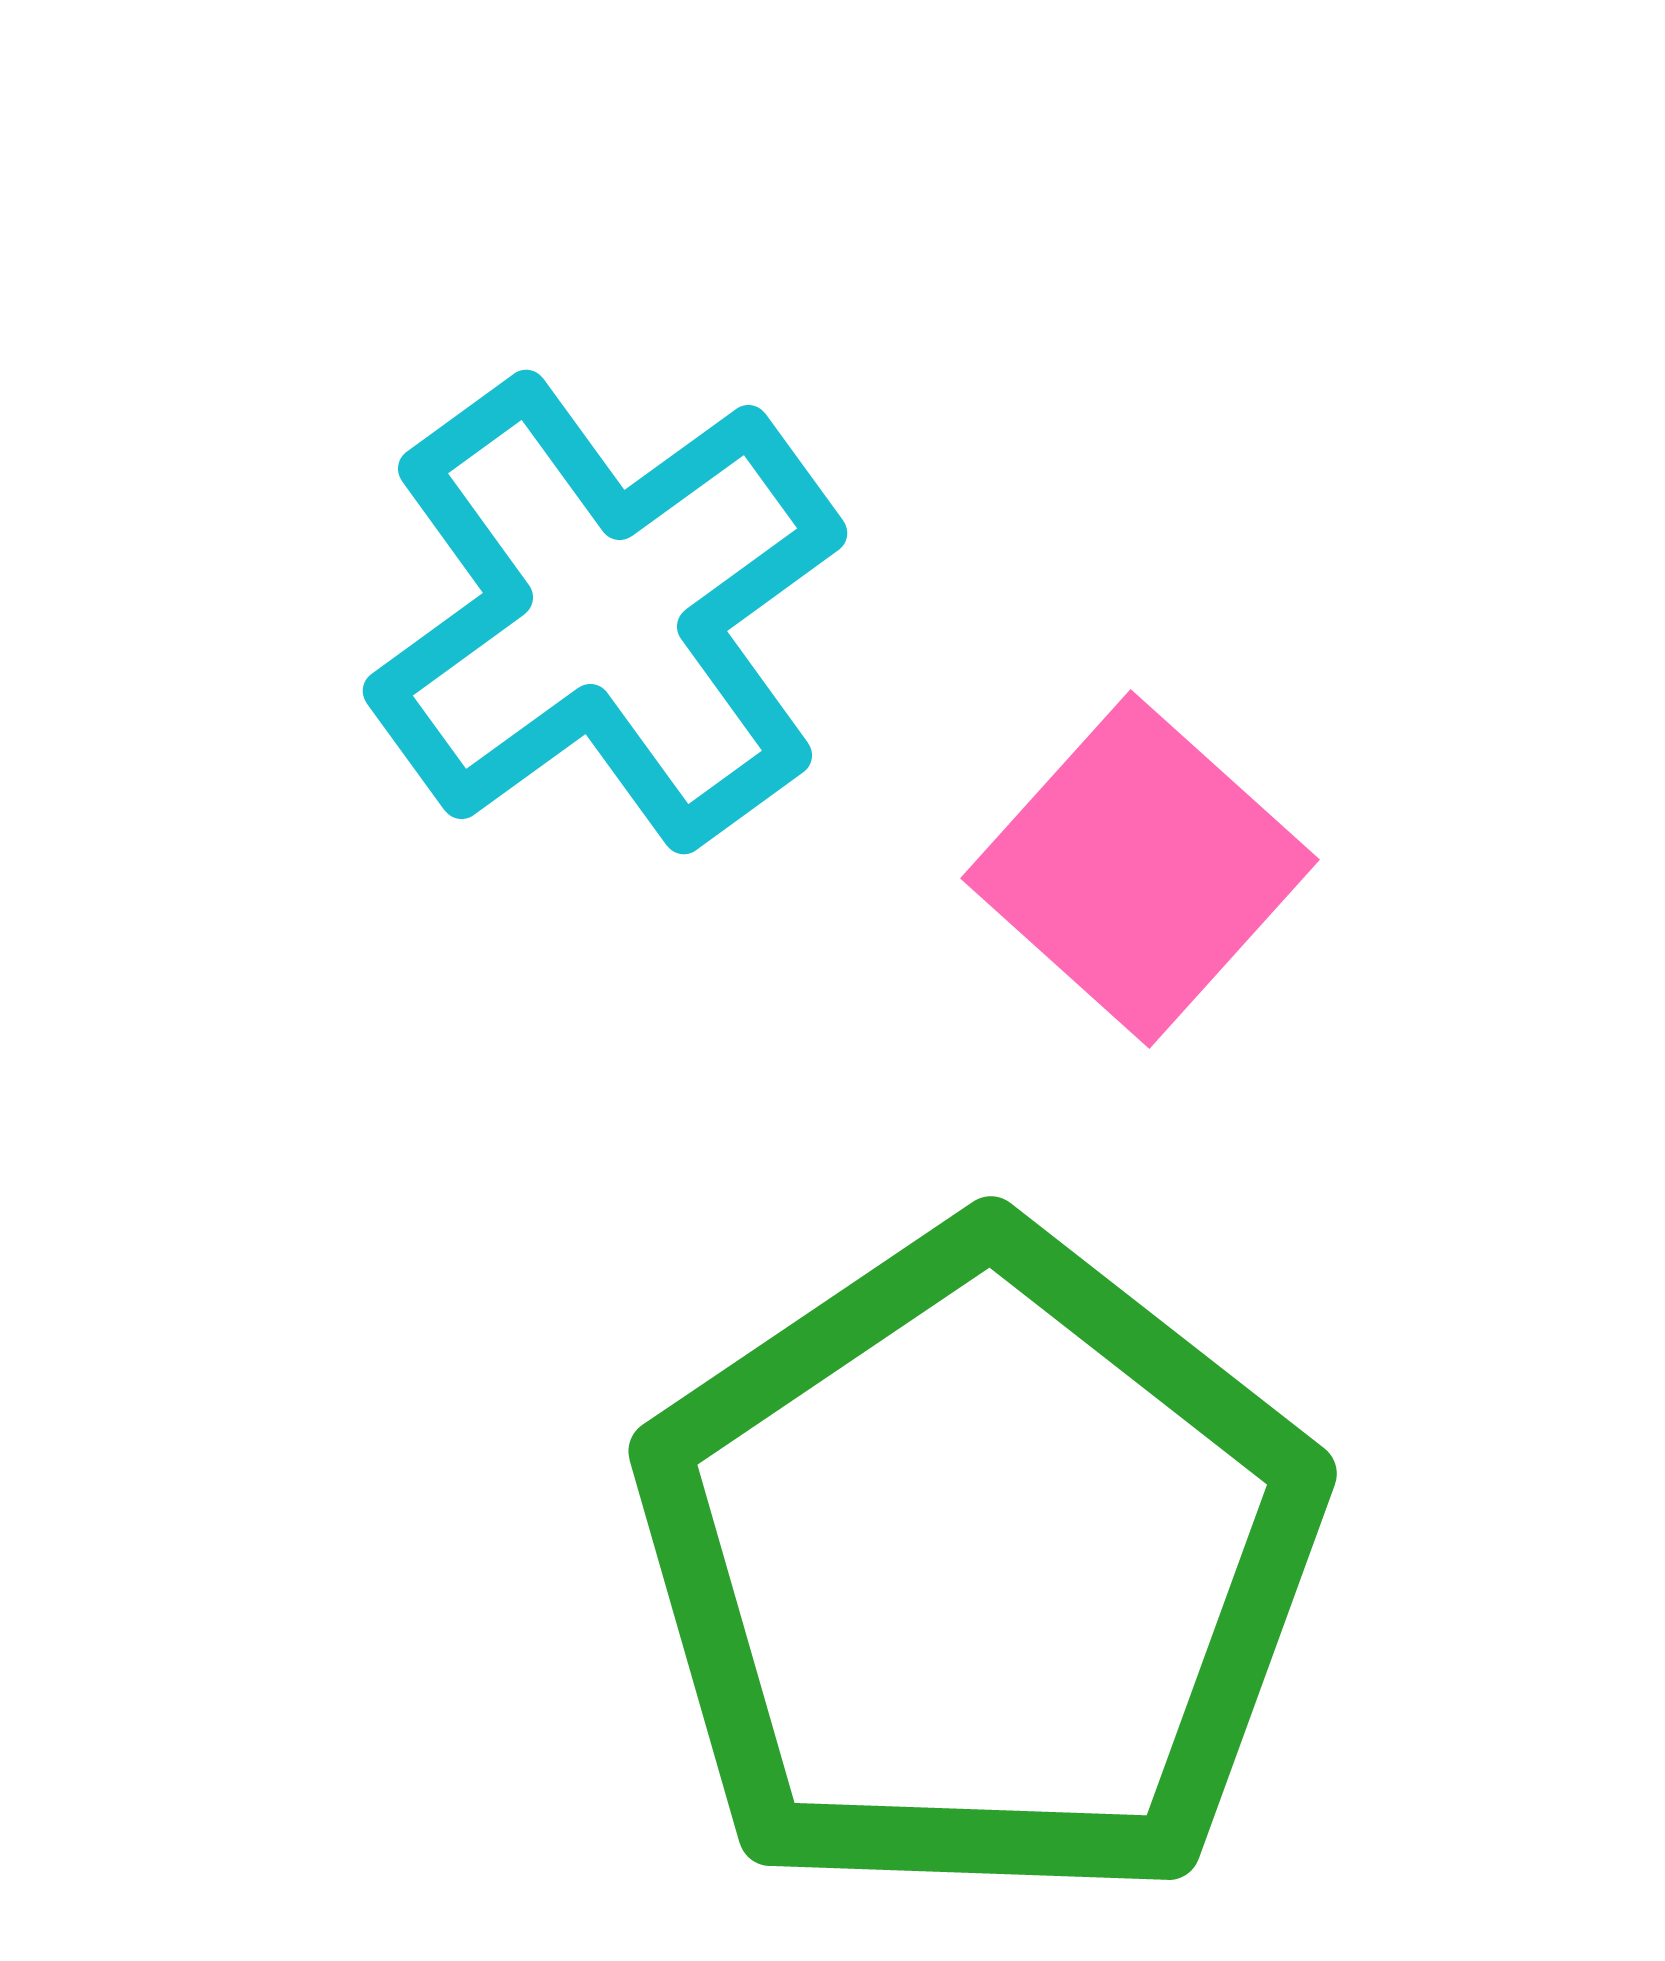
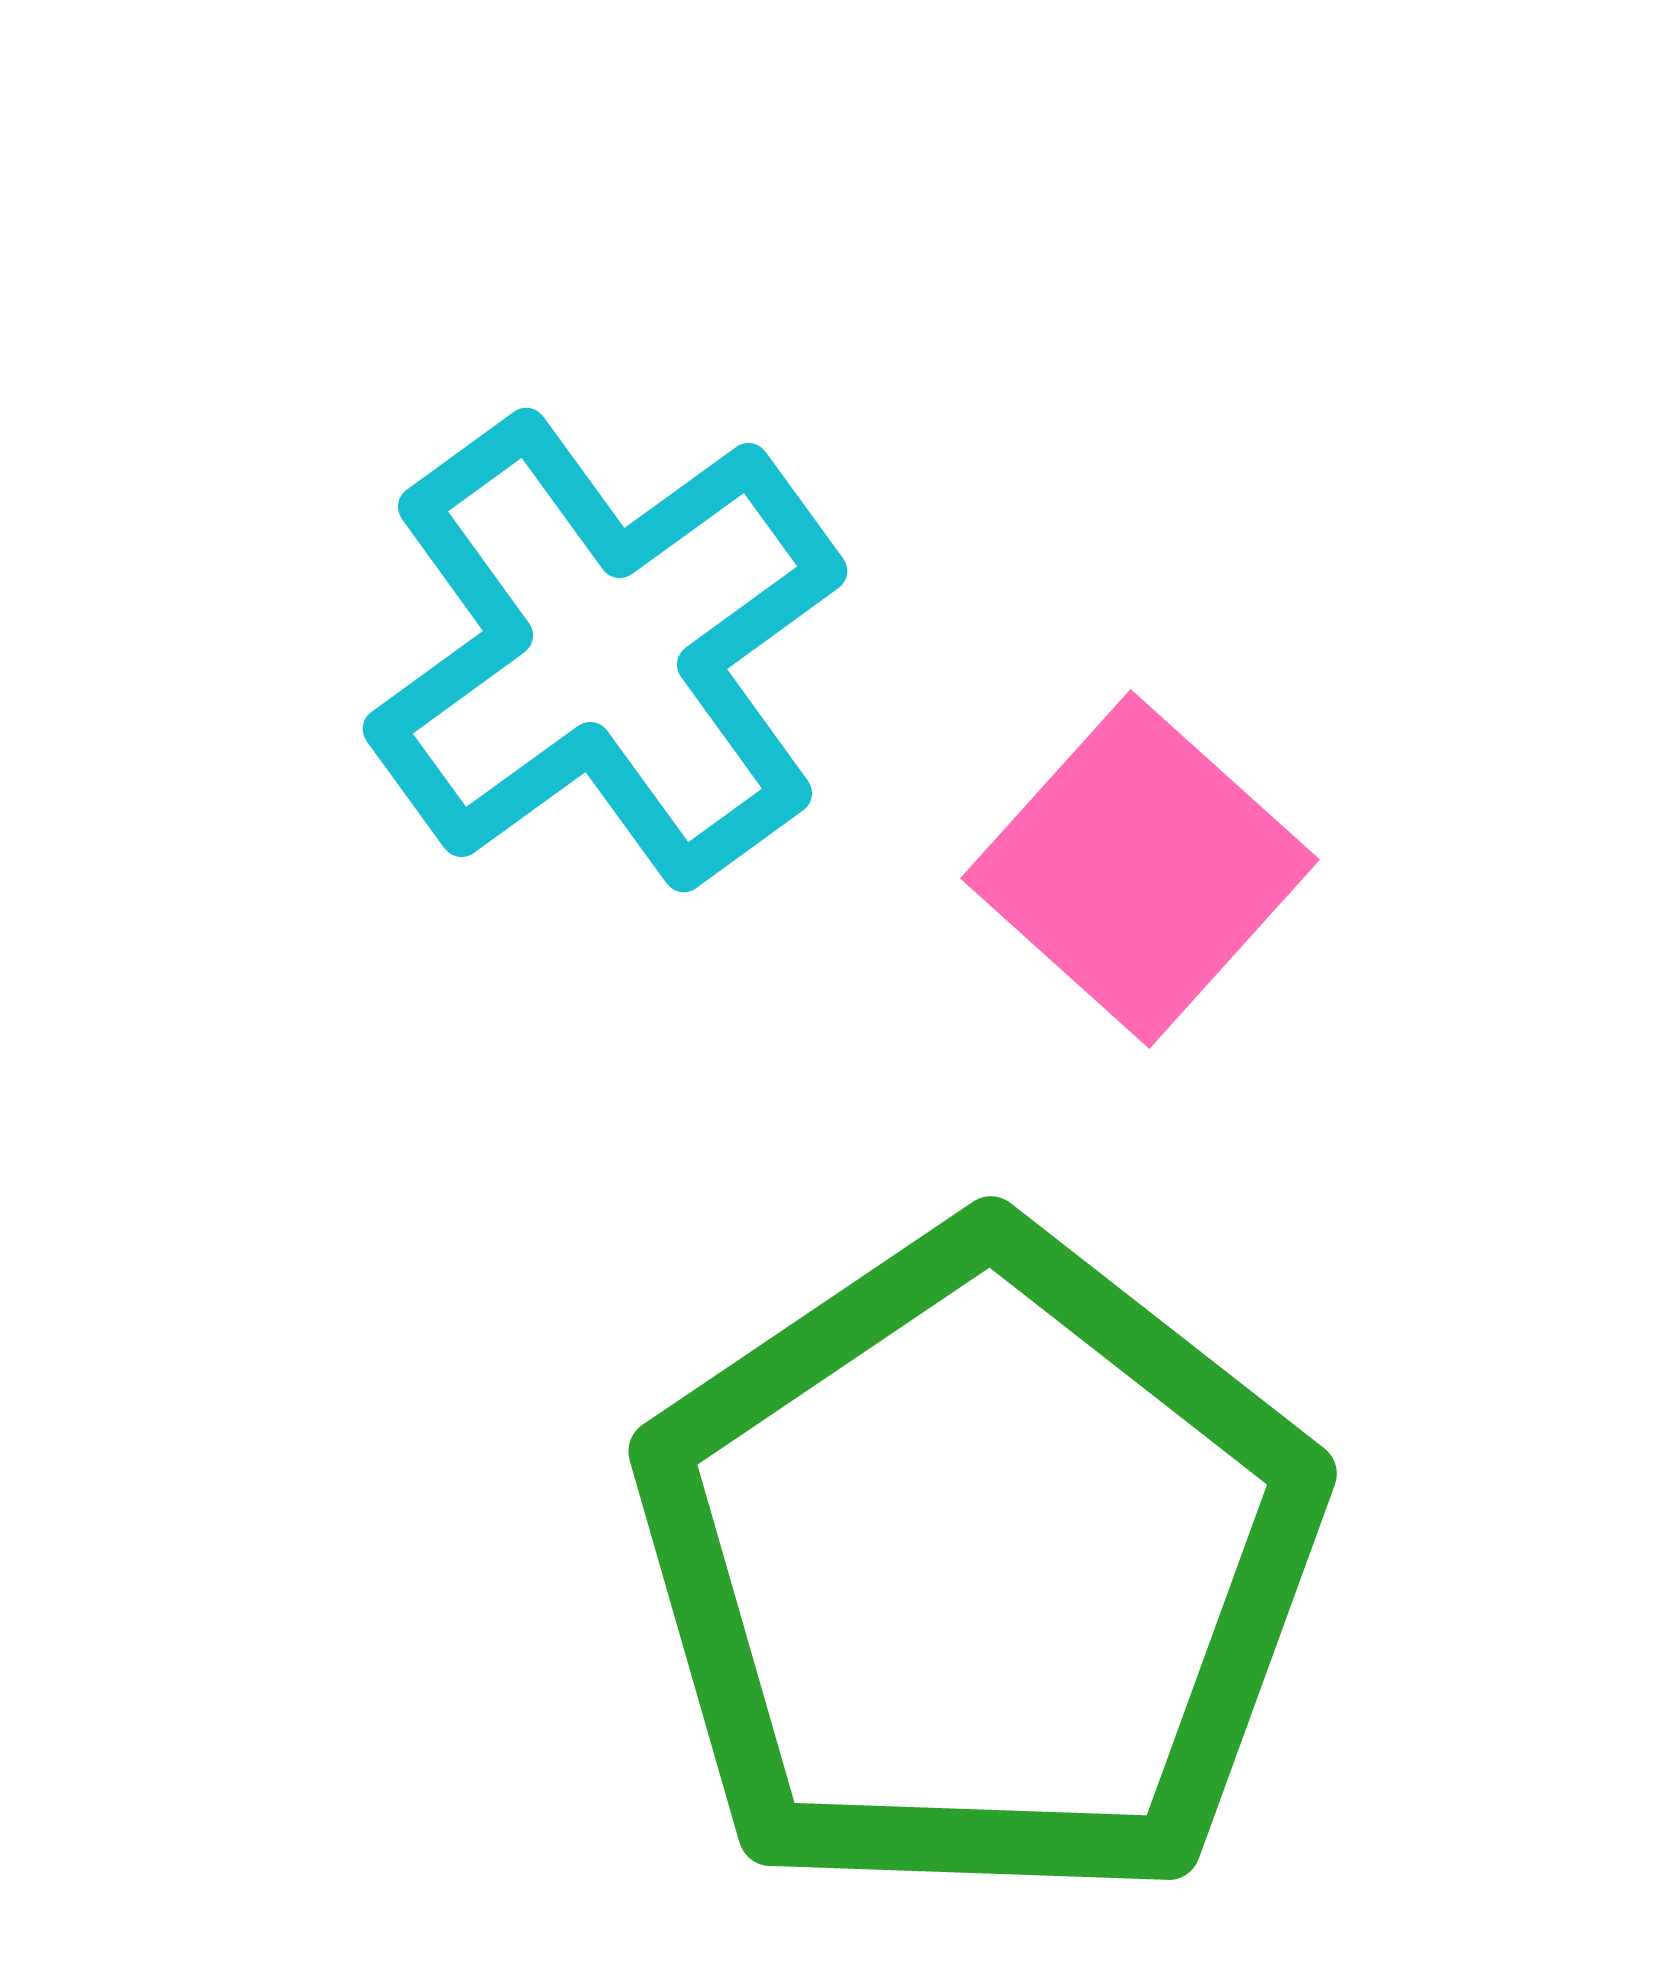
cyan cross: moved 38 px down
